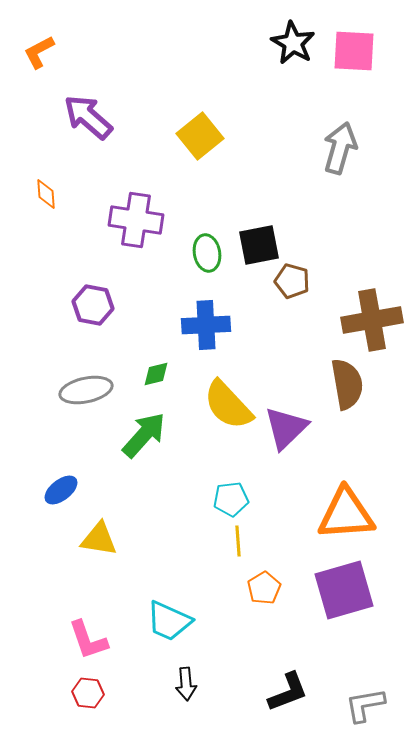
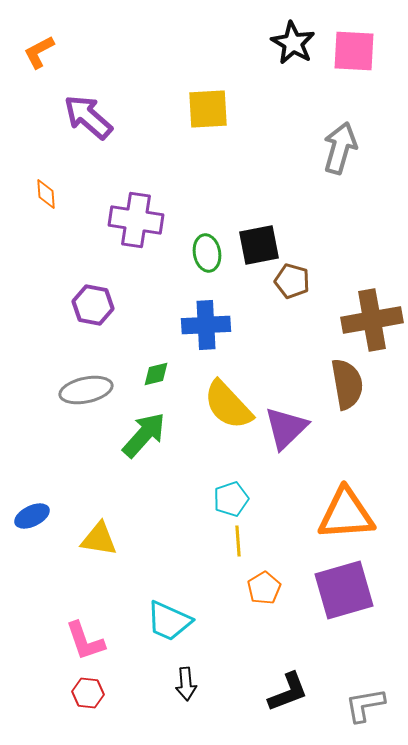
yellow square: moved 8 px right, 27 px up; rotated 36 degrees clockwise
blue ellipse: moved 29 px left, 26 px down; rotated 12 degrees clockwise
cyan pentagon: rotated 12 degrees counterclockwise
pink L-shape: moved 3 px left, 1 px down
